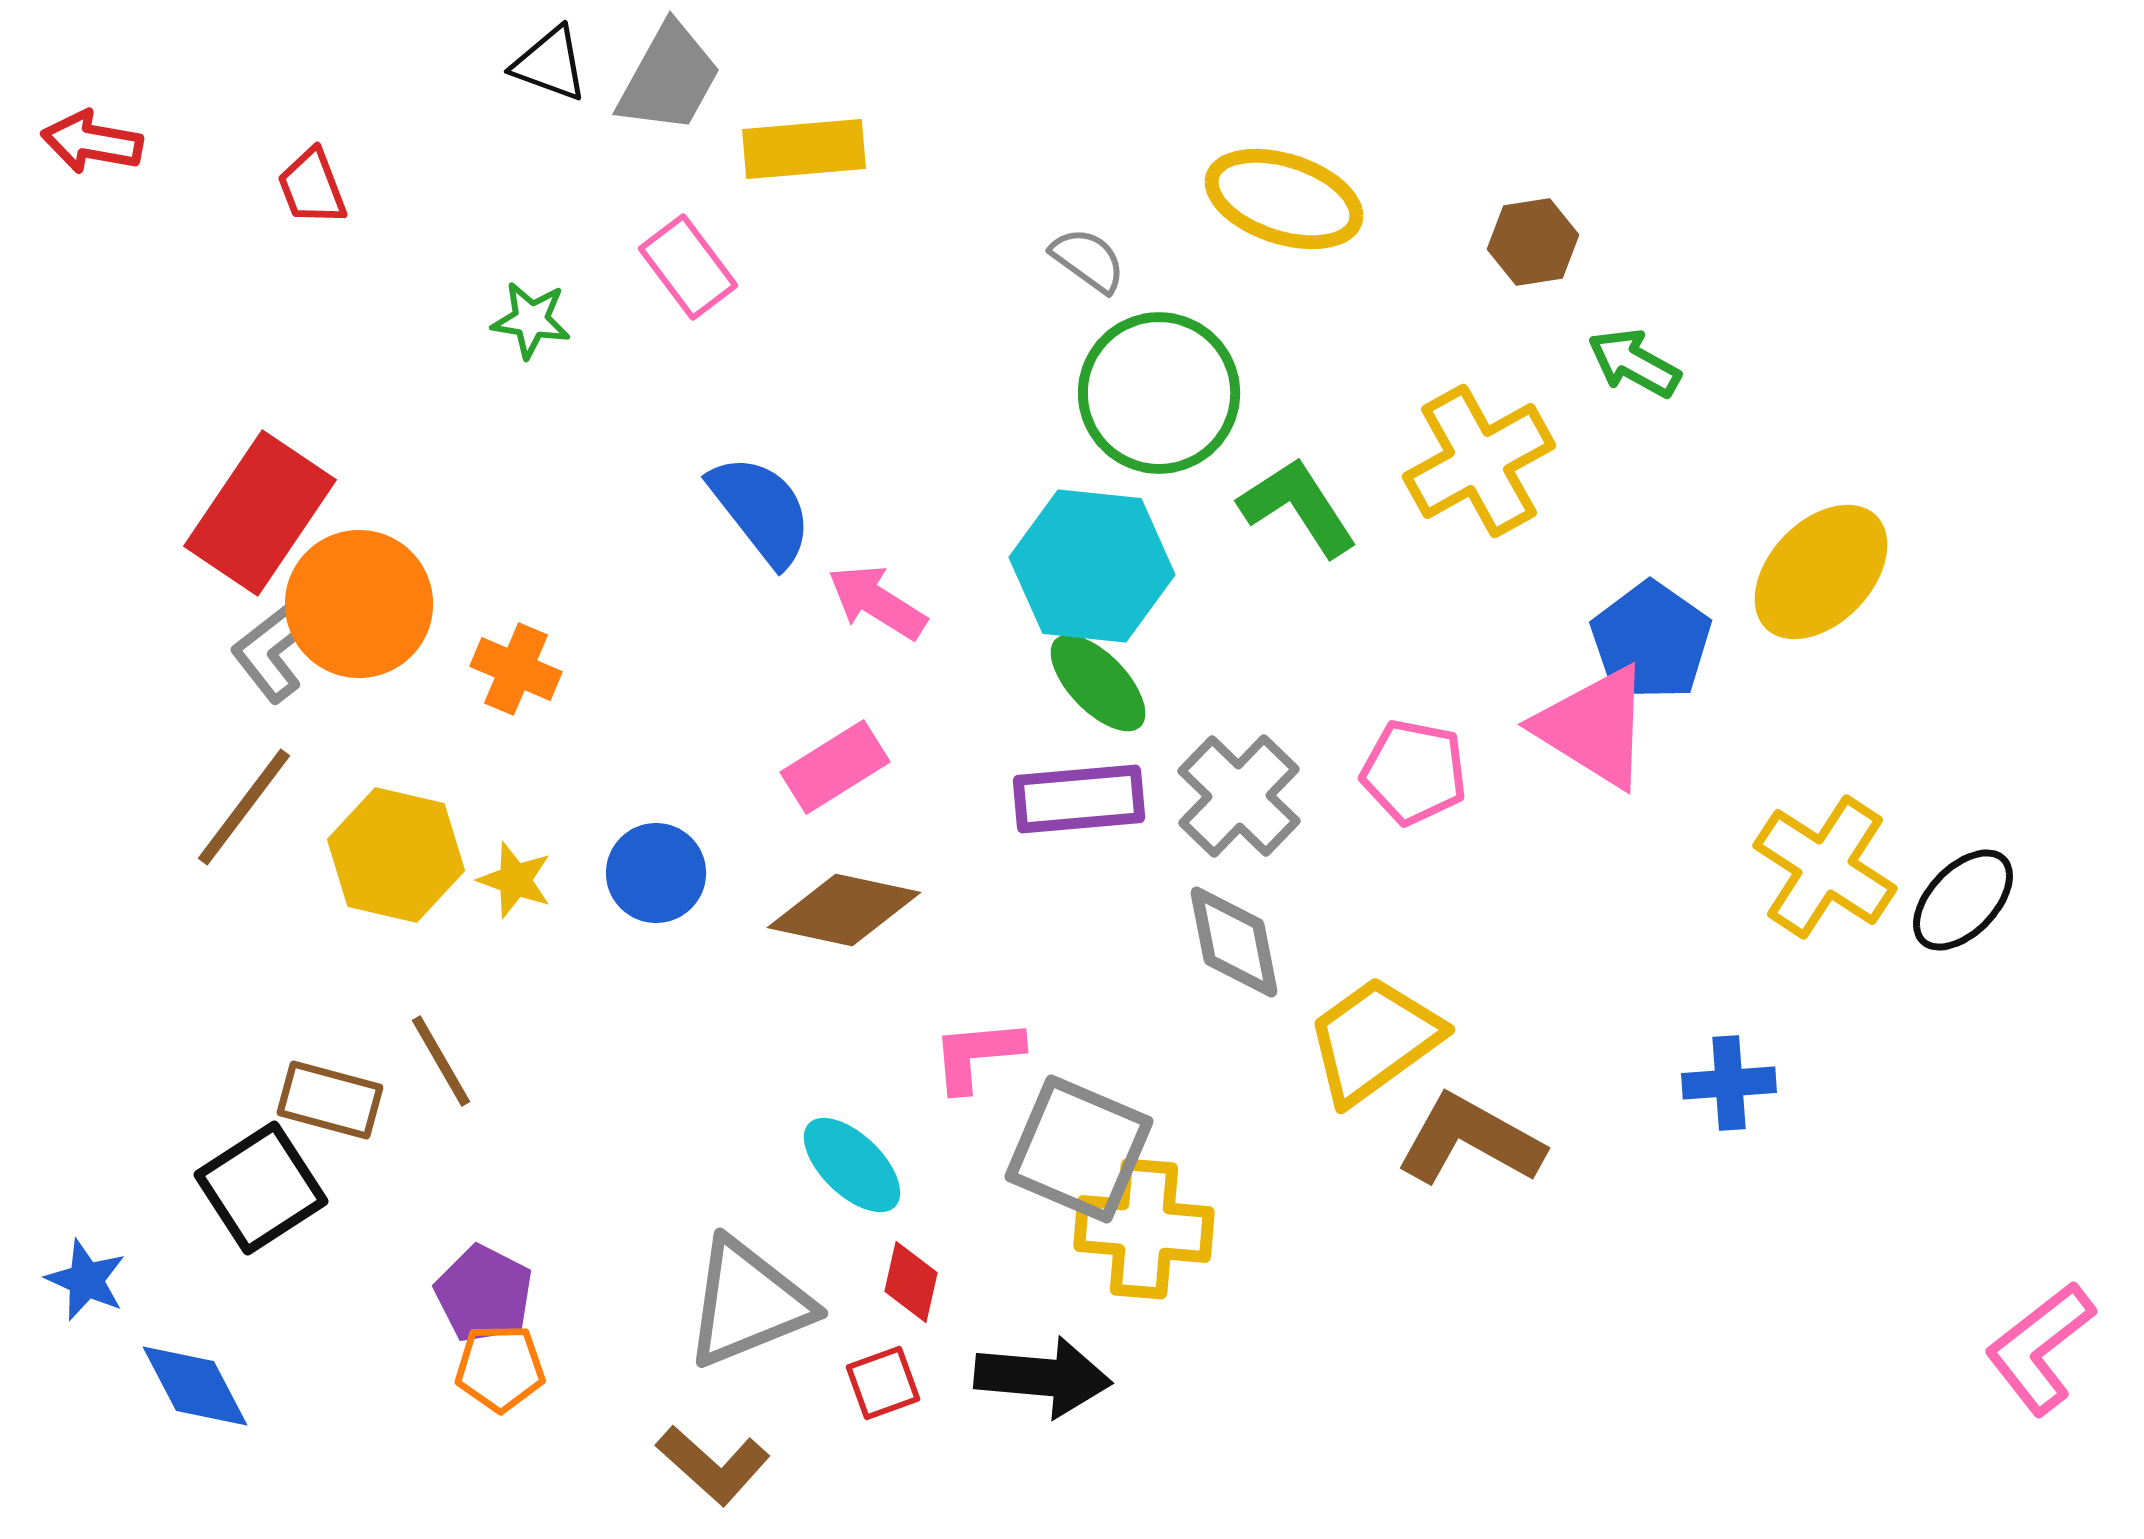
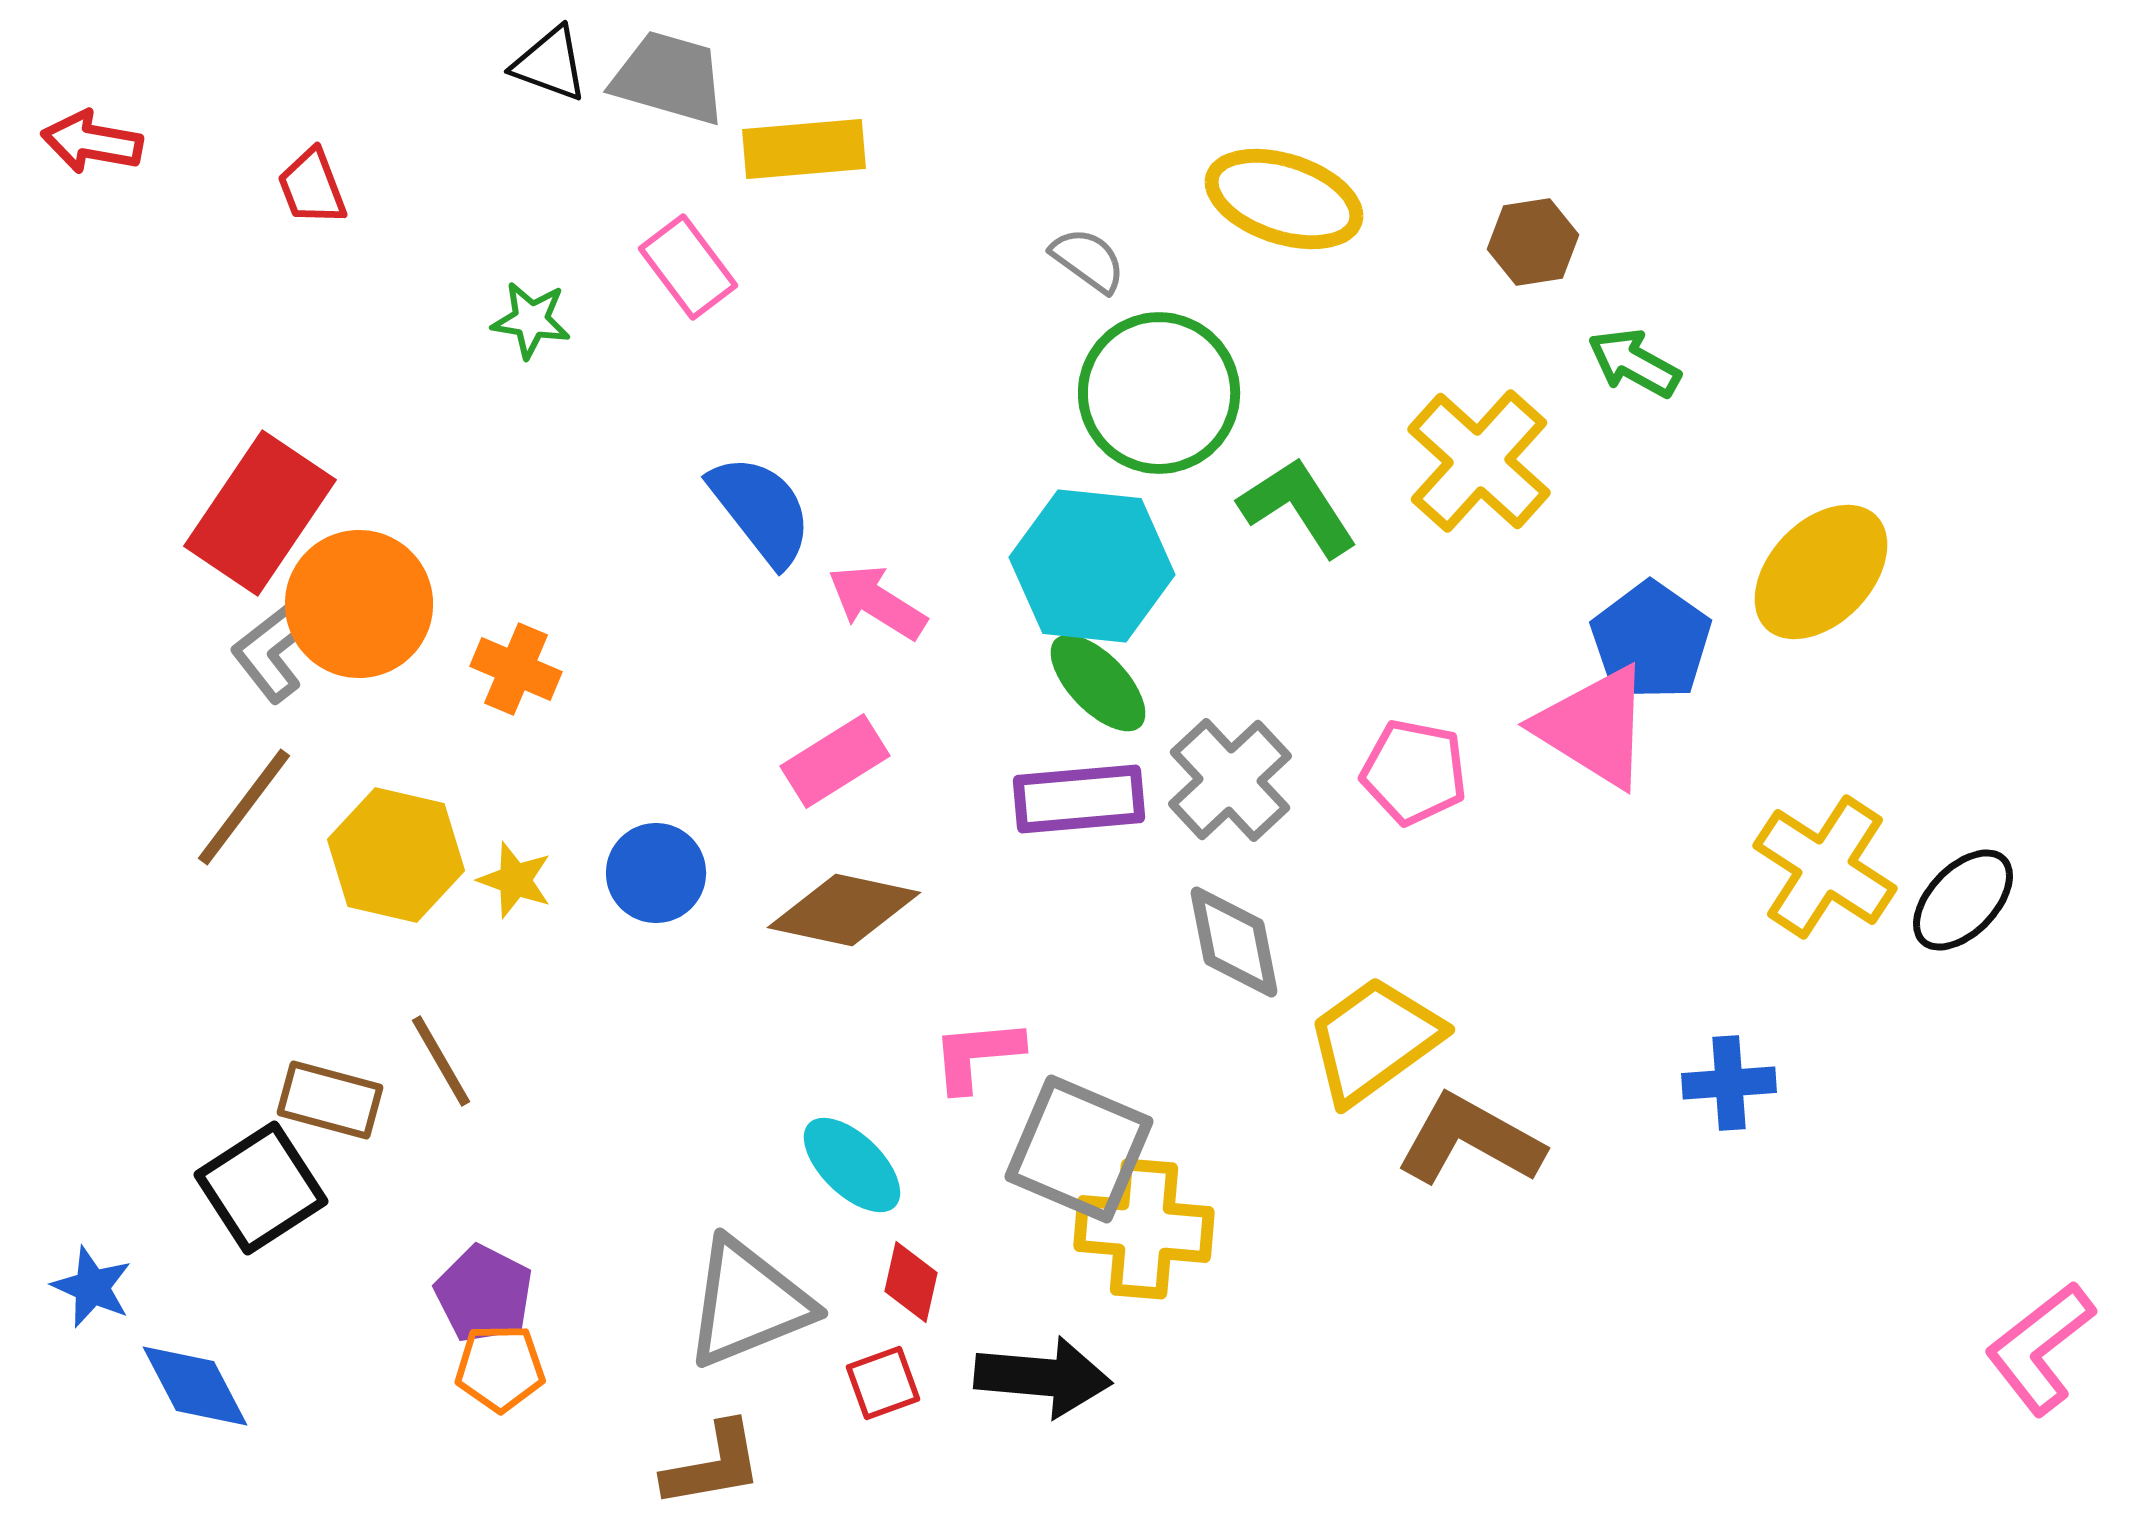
gray trapezoid at (669, 78): rotated 103 degrees counterclockwise
yellow cross at (1479, 461): rotated 19 degrees counterclockwise
pink rectangle at (835, 767): moved 6 px up
gray cross at (1239, 796): moved 9 px left, 16 px up; rotated 3 degrees clockwise
blue star at (86, 1280): moved 6 px right, 7 px down
brown L-shape at (713, 1465): rotated 52 degrees counterclockwise
